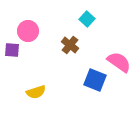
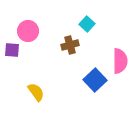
cyan square: moved 5 px down
brown cross: rotated 36 degrees clockwise
pink semicircle: moved 1 px right, 1 px up; rotated 55 degrees clockwise
blue square: rotated 25 degrees clockwise
yellow semicircle: rotated 108 degrees counterclockwise
